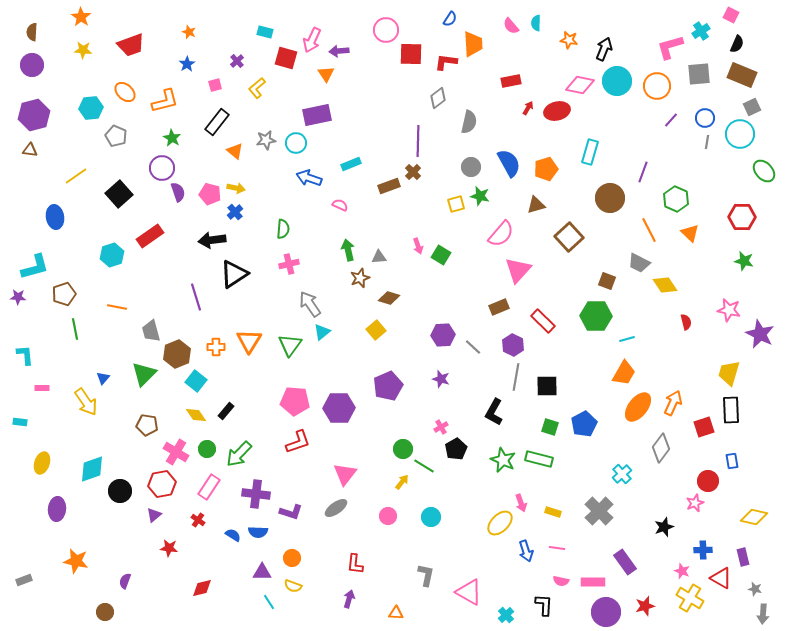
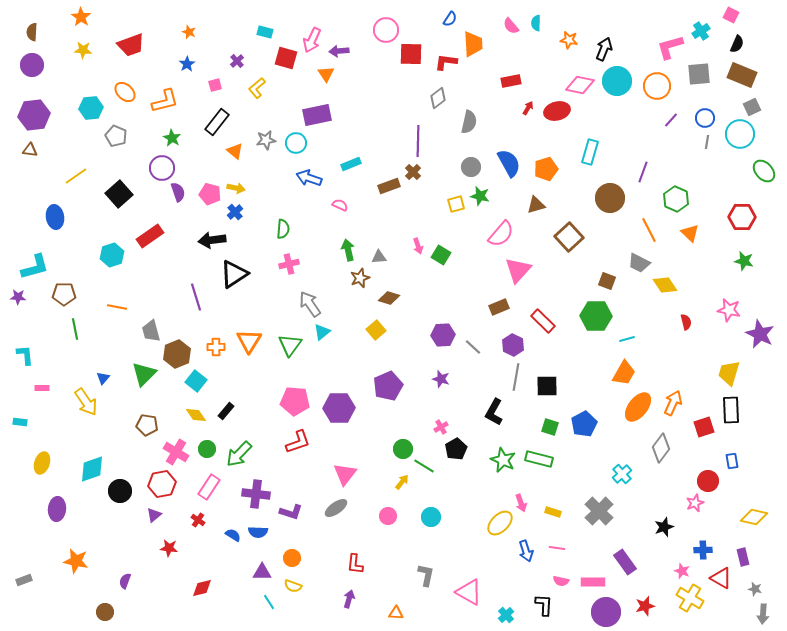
purple hexagon at (34, 115): rotated 8 degrees clockwise
brown pentagon at (64, 294): rotated 20 degrees clockwise
